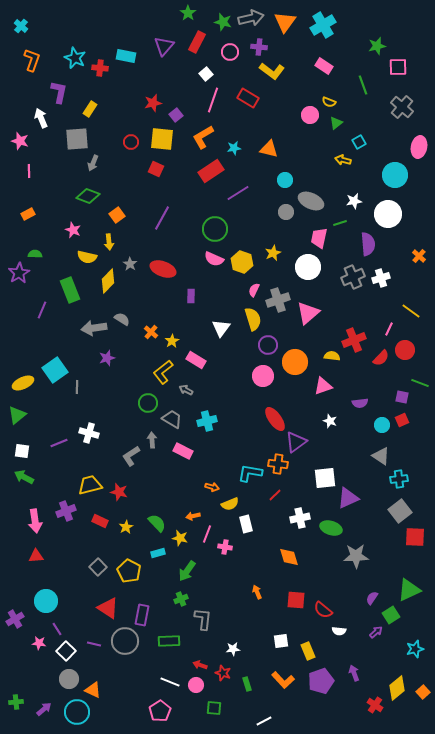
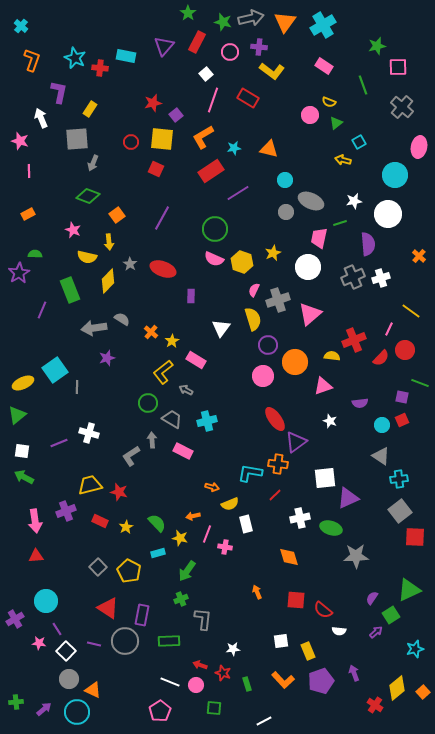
pink triangle at (308, 313): moved 2 px right, 1 px down
